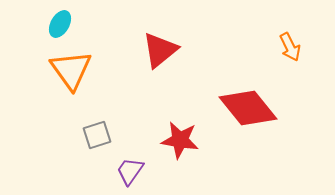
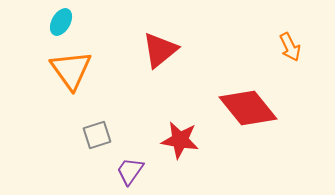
cyan ellipse: moved 1 px right, 2 px up
